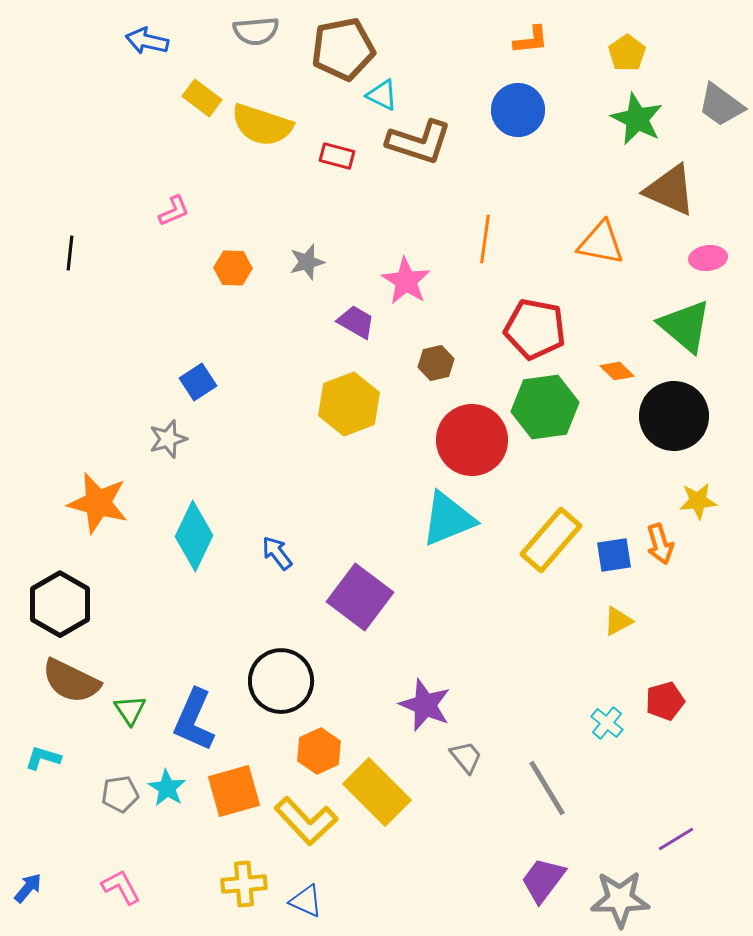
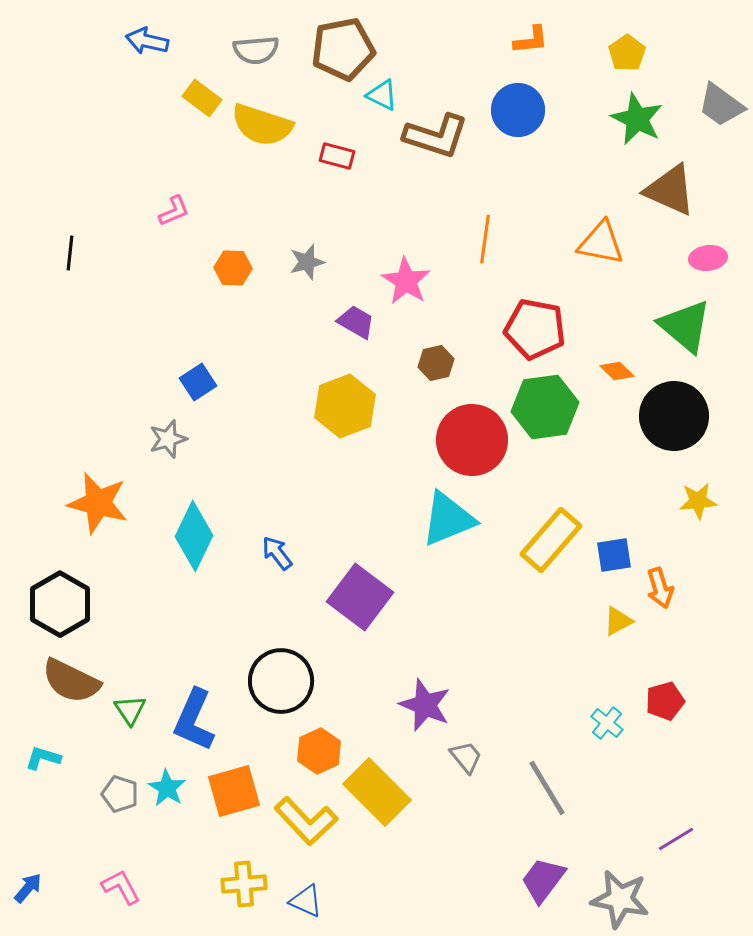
gray semicircle at (256, 31): moved 19 px down
brown L-shape at (419, 142): moved 17 px right, 6 px up
yellow hexagon at (349, 404): moved 4 px left, 2 px down
orange arrow at (660, 544): moved 44 px down
gray pentagon at (120, 794): rotated 27 degrees clockwise
gray star at (620, 899): rotated 12 degrees clockwise
